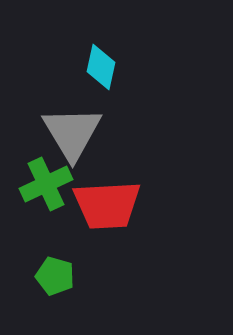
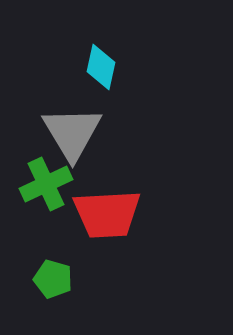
red trapezoid: moved 9 px down
green pentagon: moved 2 px left, 3 px down
